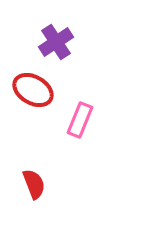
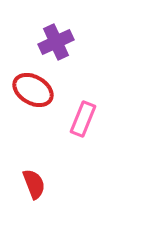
purple cross: rotated 8 degrees clockwise
pink rectangle: moved 3 px right, 1 px up
